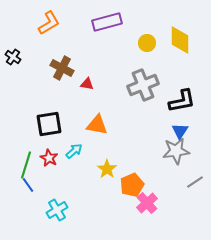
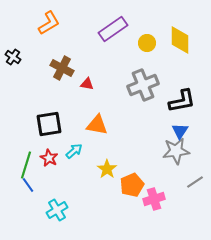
purple rectangle: moved 6 px right, 7 px down; rotated 20 degrees counterclockwise
pink cross: moved 7 px right, 4 px up; rotated 25 degrees clockwise
